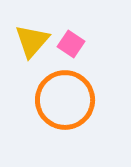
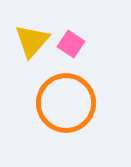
orange circle: moved 1 px right, 3 px down
